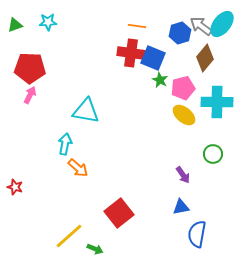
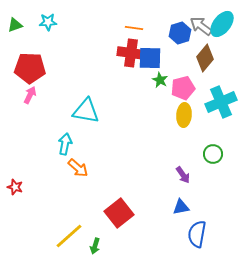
orange line: moved 3 px left, 2 px down
blue square: moved 3 px left; rotated 20 degrees counterclockwise
cyan cross: moved 4 px right; rotated 24 degrees counterclockwise
yellow ellipse: rotated 55 degrees clockwise
green arrow: moved 3 px up; rotated 84 degrees clockwise
